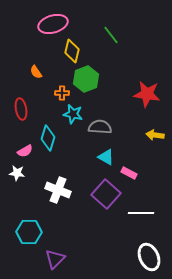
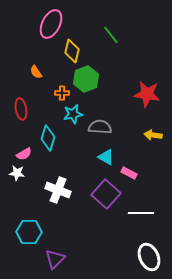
pink ellipse: moved 2 px left; rotated 48 degrees counterclockwise
cyan star: rotated 24 degrees counterclockwise
yellow arrow: moved 2 px left
pink semicircle: moved 1 px left, 3 px down
